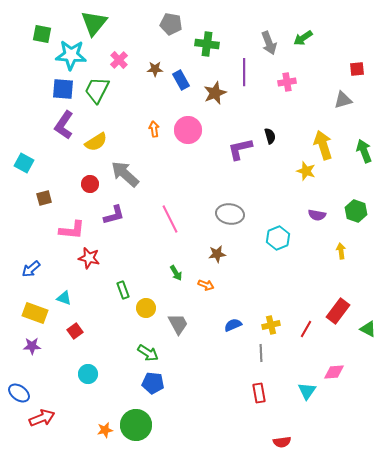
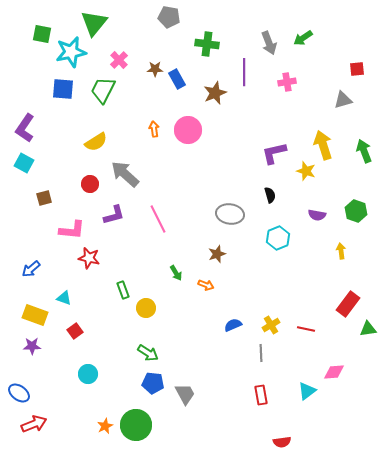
gray pentagon at (171, 24): moved 2 px left, 7 px up
cyan star at (71, 55): moved 3 px up; rotated 16 degrees counterclockwise
blue rectangle at (181, 80): moved 4 px left, 1 px up
green trapezoid at (97, 90): moved 6 px right
purple L-shape at (64, 125): moved 39 px left, 3 px down
black semicircle at (270, 136): moved 59 px down
purple L-shape at (240, 149): moved 34 px right, 4 px down
pink line at (170, 219): moved 12 px left
brown star at (217, 254): rotated 12 degrees counterclockwise
red rectangle at (338, 311): moved 10 px right, 7 px up
yellow rectangle at (35, 313): moved 2 px down
gray trapezoid at (178, 324): moved 7 px right, 70 px down
yellow cross at (271, 325): rotated 18 degrees counterclockwise
red line at (306, 329): rotated 72 degrees clockwise
green triangle at (368, 329): rotated 36 degrees counterclockwise
cyan triangle at (307, 391): rotated 18 degrees clockwise
red rectangle at (259, 393): moved 2 px right, 2 px down
red arrow at (42, 418): moved 8 px left, 6 px down
orange star at (105, 430): moved 4 px up; rotated 14 degrees counterclockwise
